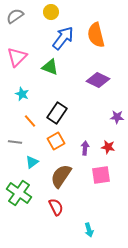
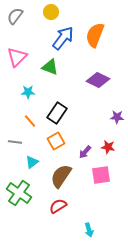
gray semicircle: rotated 18 degrees counterclockwise
orange semicircle: moved 1 px left; rotated 35 degrees clockwise
cyan star: moved 6 px right, 2 px up; rotated 24 degrees counterclockwise
purple arrow: moved 4 px down; rotated 144 degrees counterclockwise
red semicircle: moved 2 px right, 1 px up; rotated 96 degrees counterclockwise
